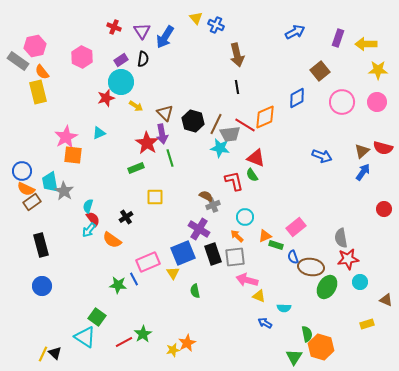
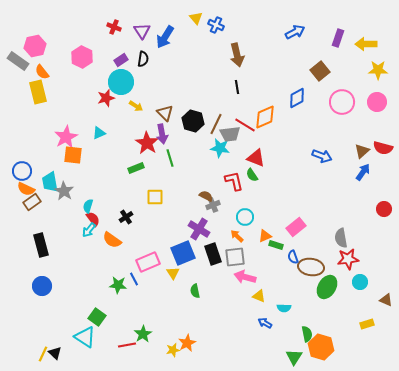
pink arrow at (247, 280): moved 2 px left, 3 px up
red line at (124, 342): moved 3 px right, 3 px down; rotated 18 degrees clockwise
